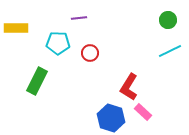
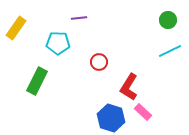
yellow rectangle: rotated 55 degrees counterclockwise
red circle: moved 9 px right, 9 px down
